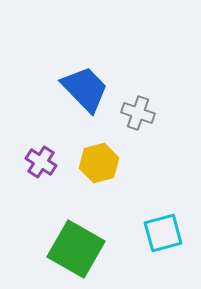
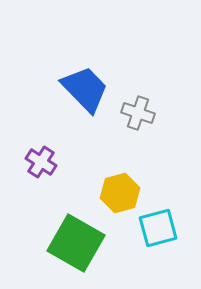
yellow hexagon: moved 21 px right, 30 px down
cyan square: moved 5 px left, 5 px up
green square: moved 6 px up
